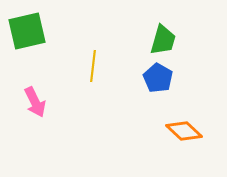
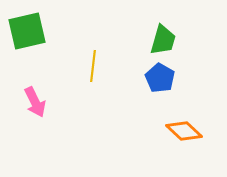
blue pentagon: moved 2 px right
